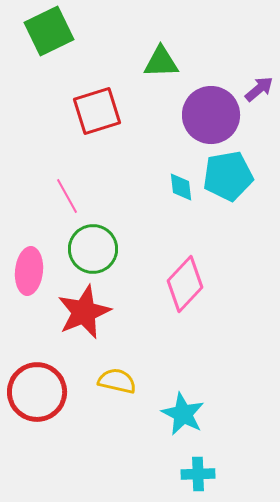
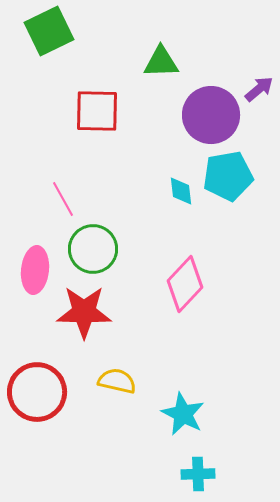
red square: rotated 18 degrees clockwise
cyan diamond: moved 4 px down
pink line: moved 4 px left, 3 px down
pink ellipse: moved 6 px right, 1 px up
red star: rotated 24 degrees clockwise
